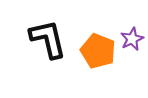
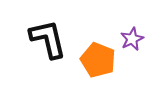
orange pentagon: moved 9 px down
